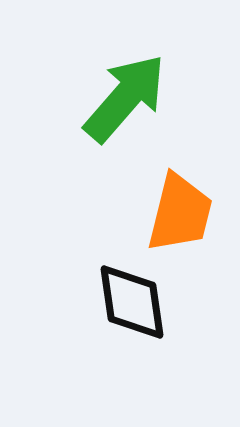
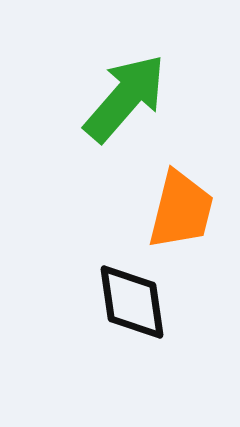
orange trapezoid: moved 1 px right, 3 px up
